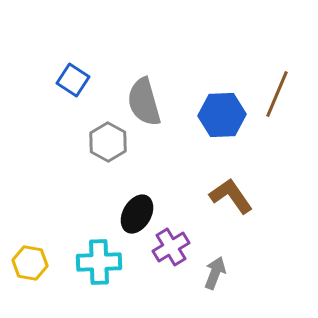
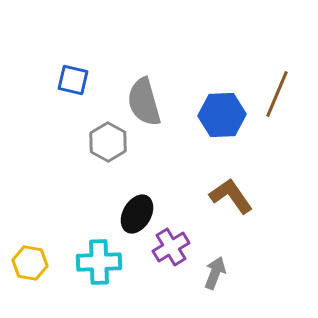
blue square: rotated 20 degrees counterclockwise
